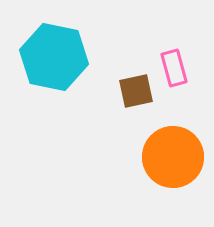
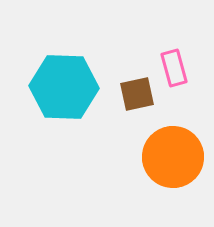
cyan hexagon: moved 10 px right, 30 px down; rotated 10 degrees counterclockwise
brown square: moved 1 px right, 3 px down
